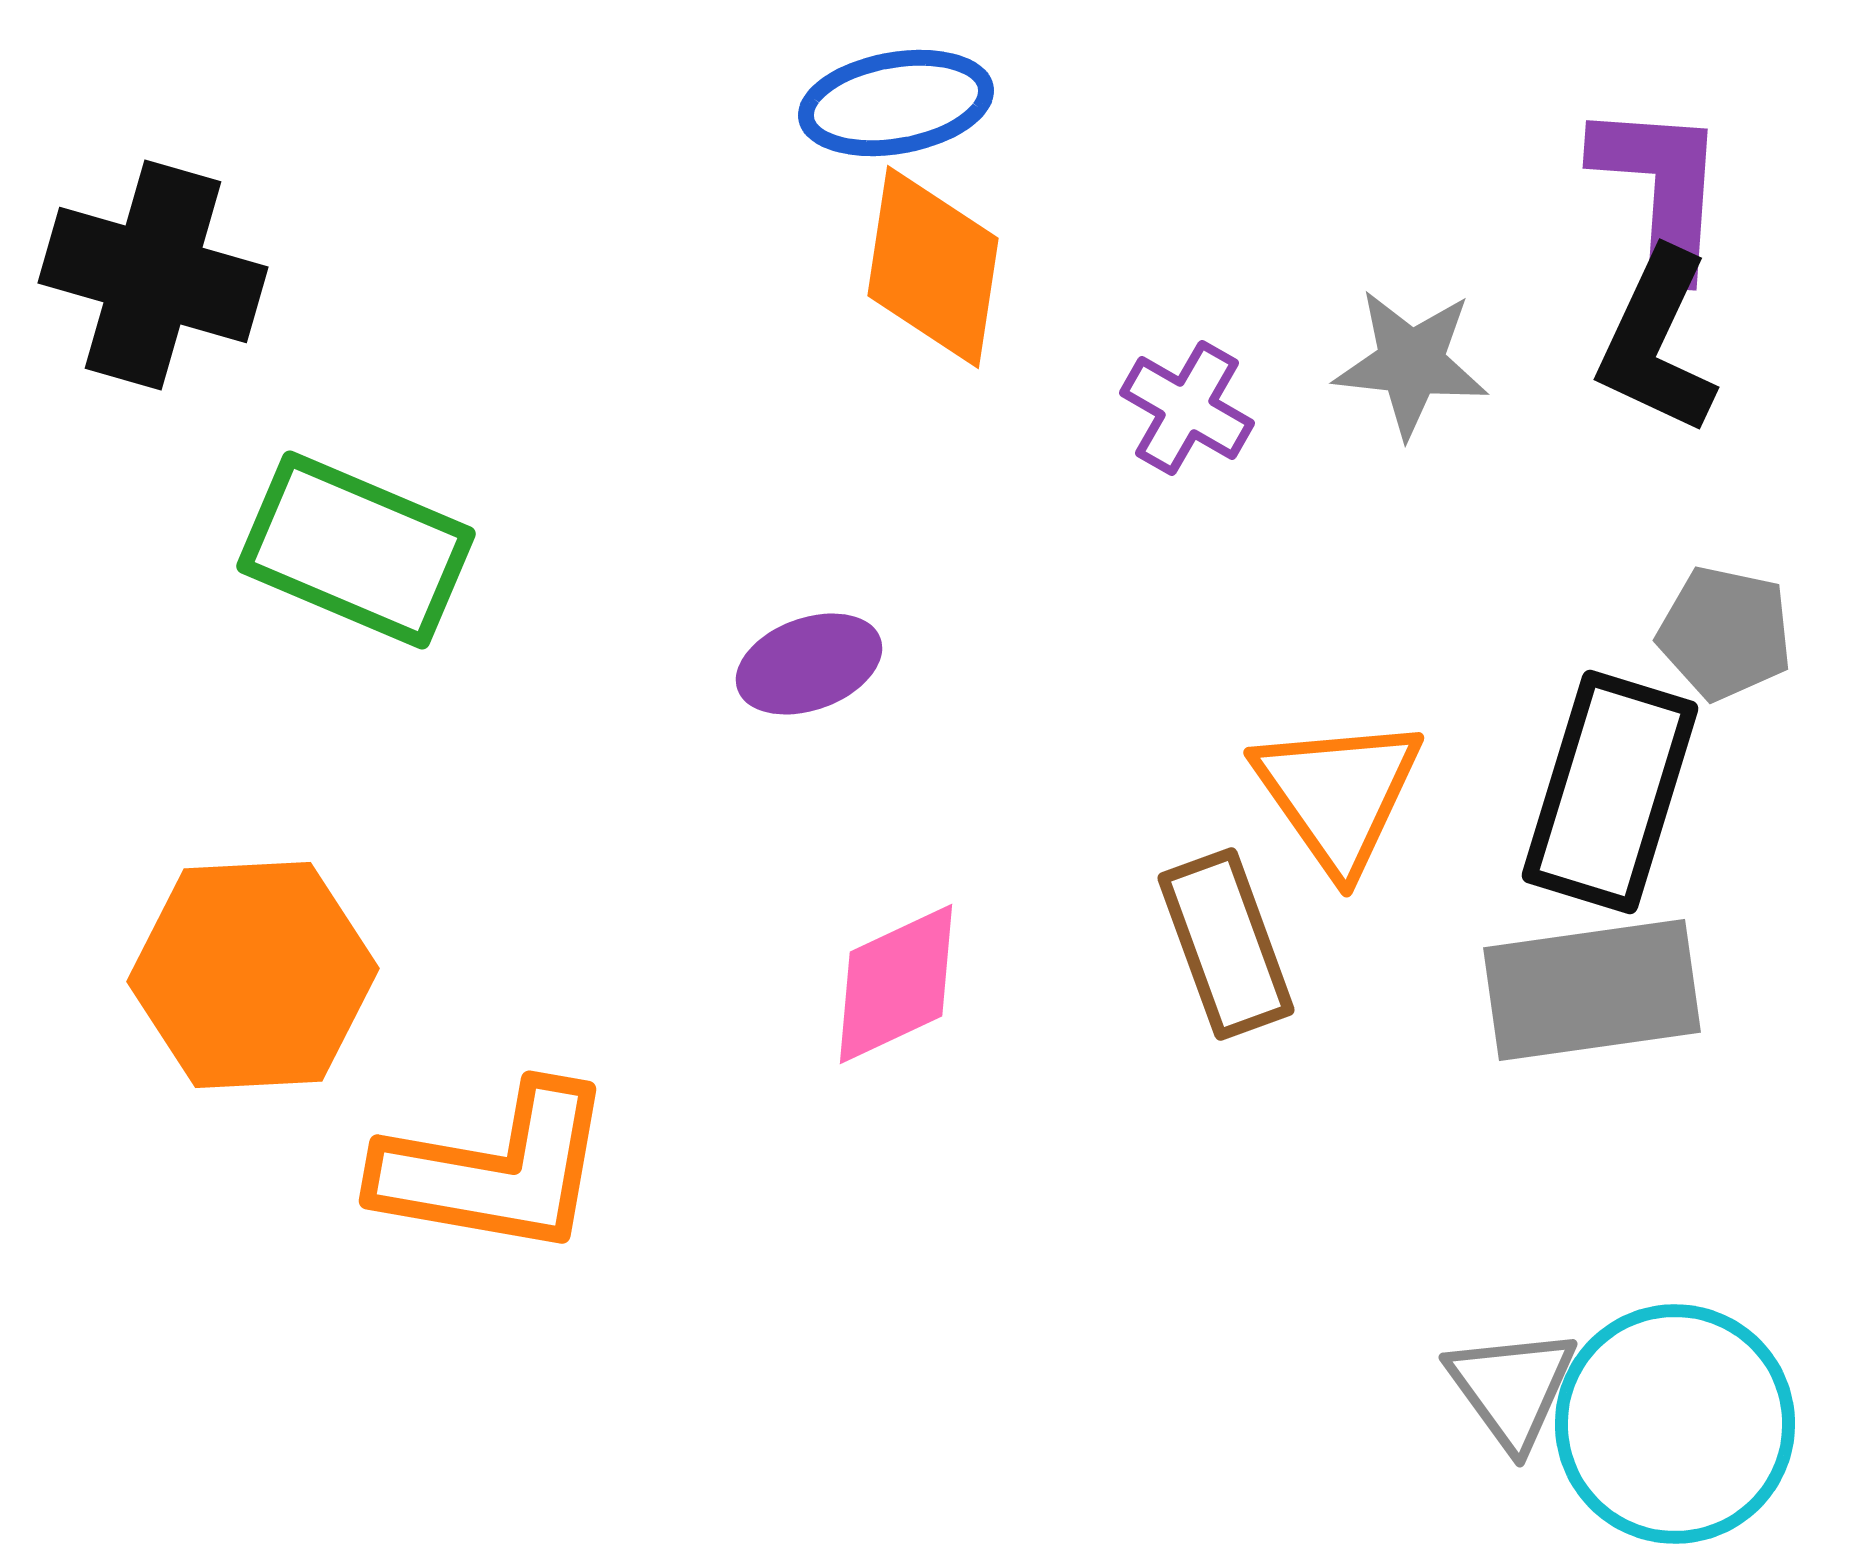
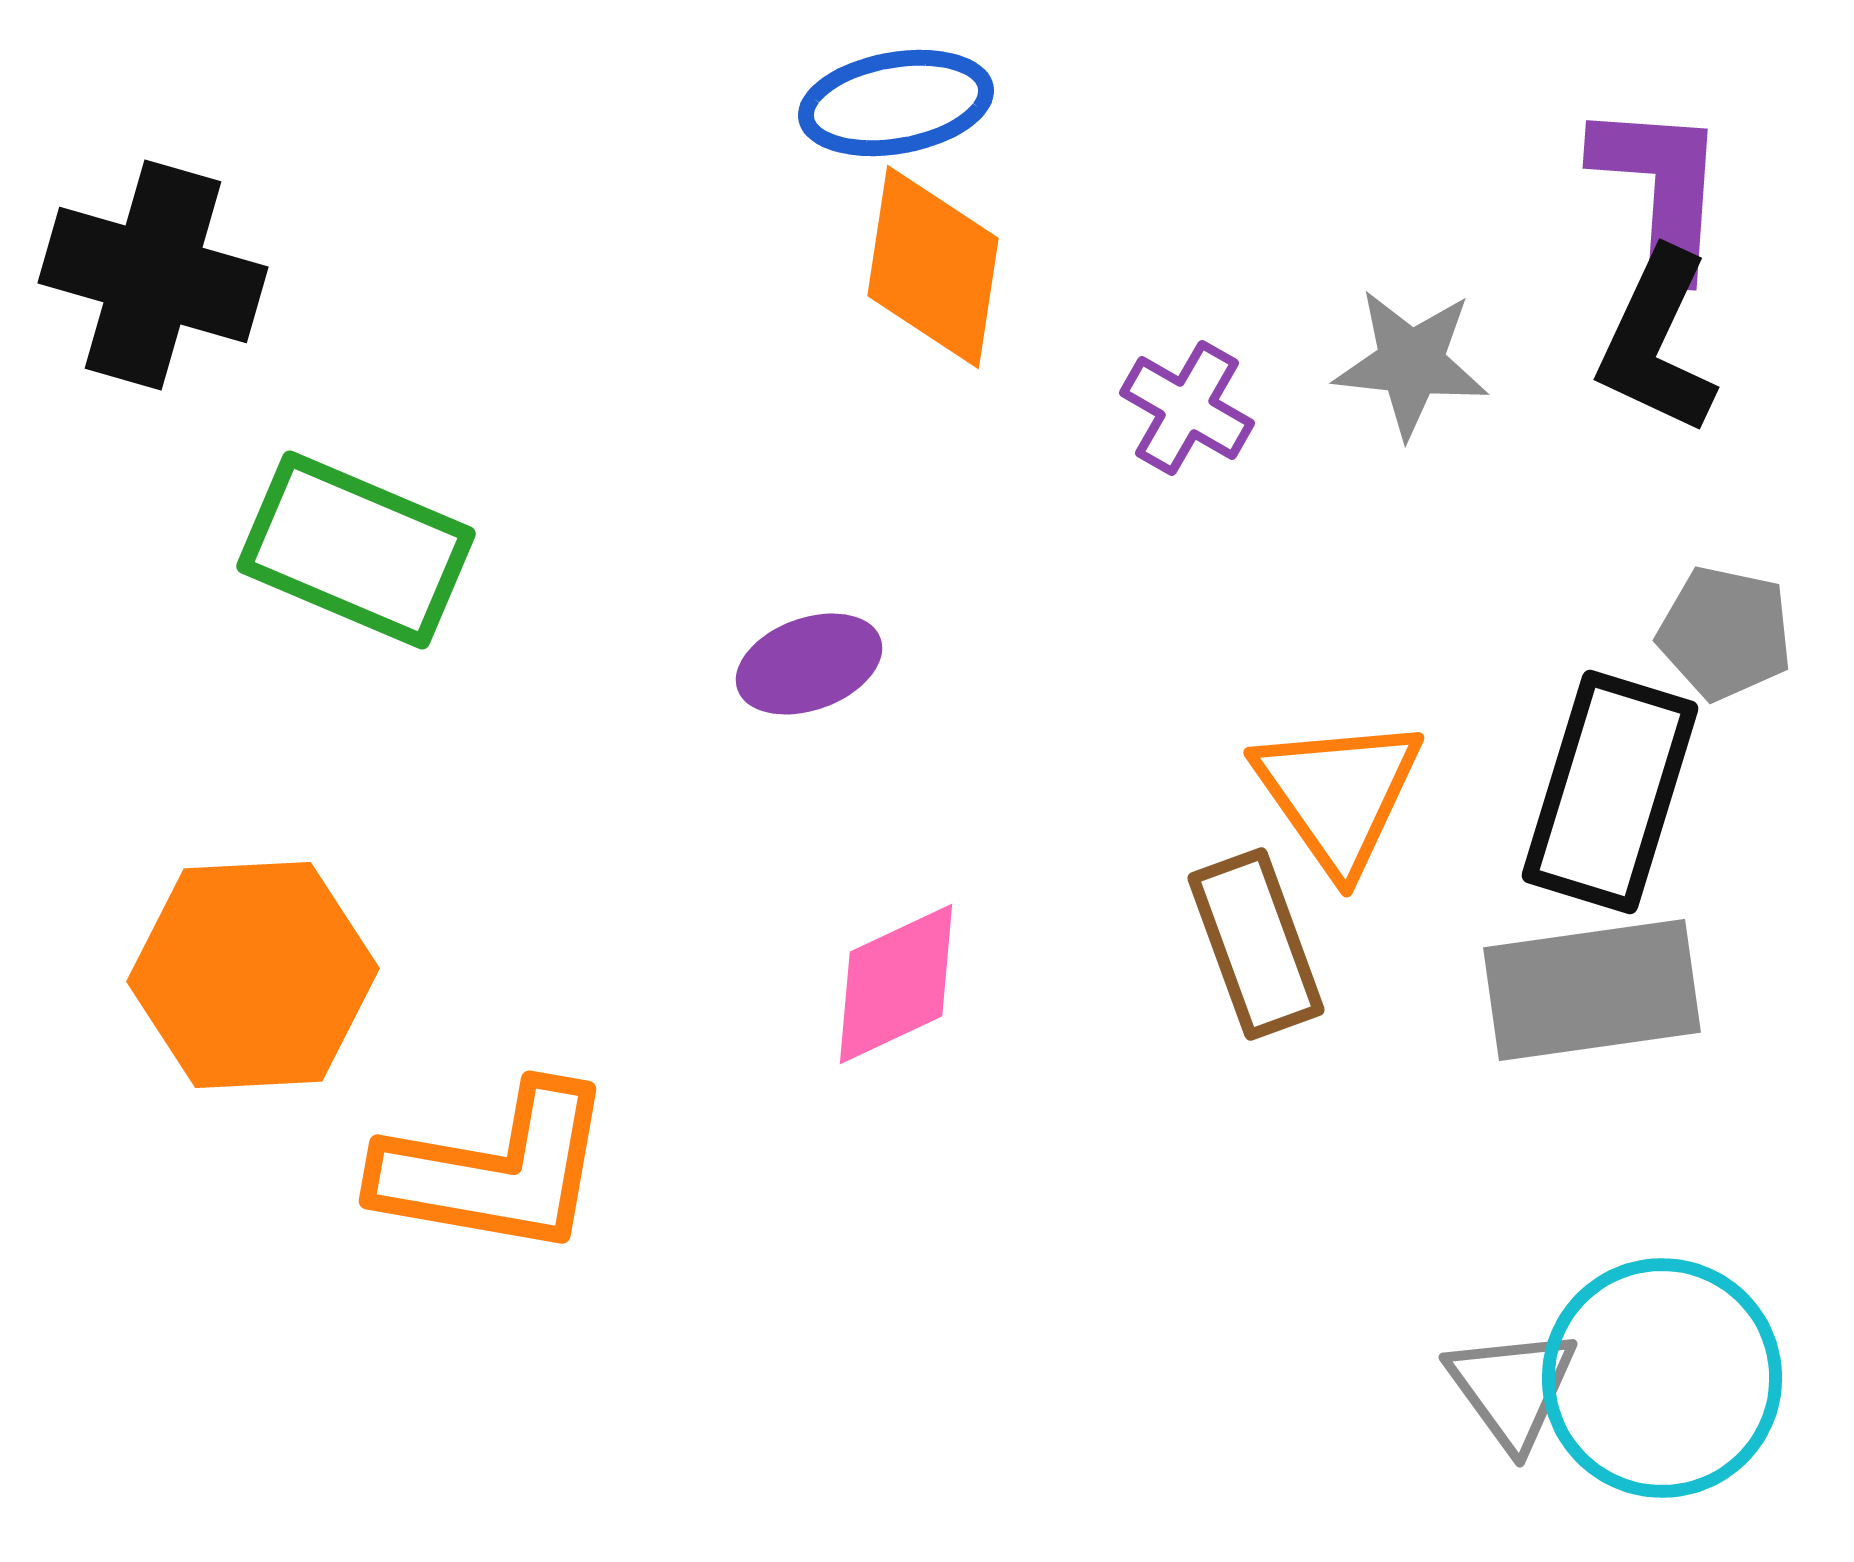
brown rectangle: moved 30 px right
cyan circle: moved 13 px left, 46 px up
